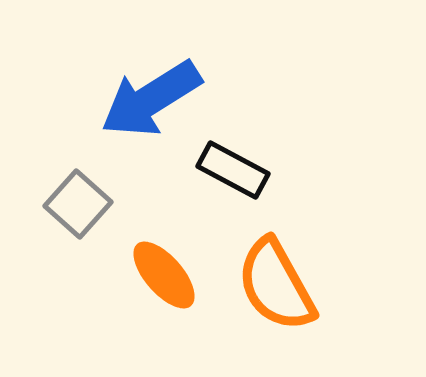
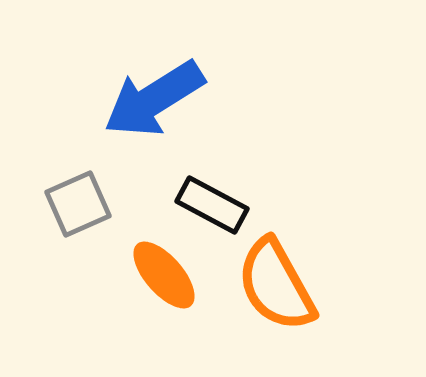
blue arrow: moved 3 px right
black rectangle: moved 21 px left, 35 px down
gray square: rotated 24 degrees clockwise
